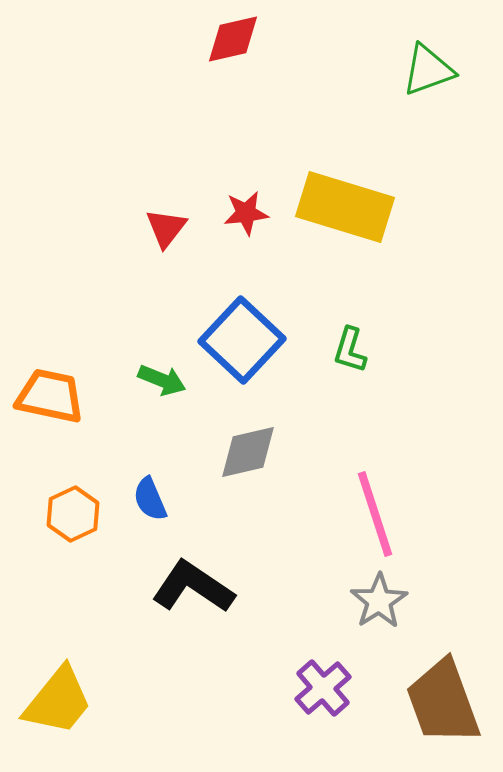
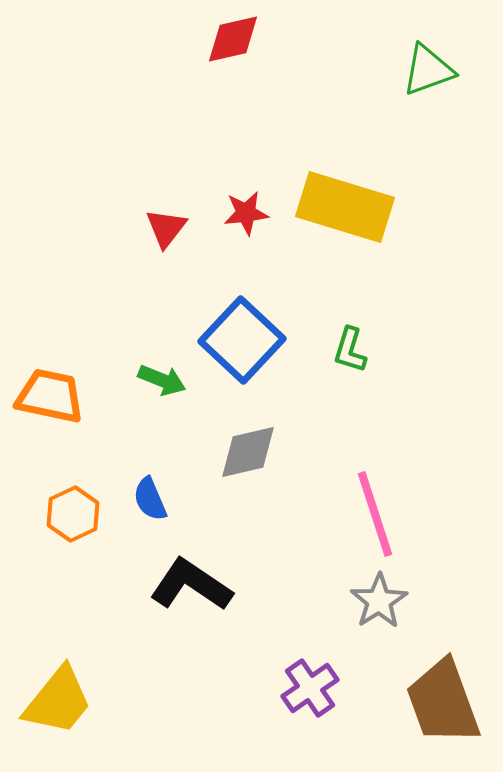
black L-shape: moved 2 px left, 2 px up
purple cross: moved 13 px left; rotated 6 degrees clockwise
